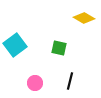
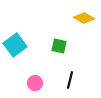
green square: moved 2 px up
black line: moved 1 px up
